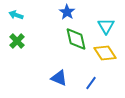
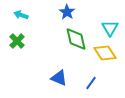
cyan arrow: moved 5 px right
cyan triangle: moved 4 px right, 2 px down
